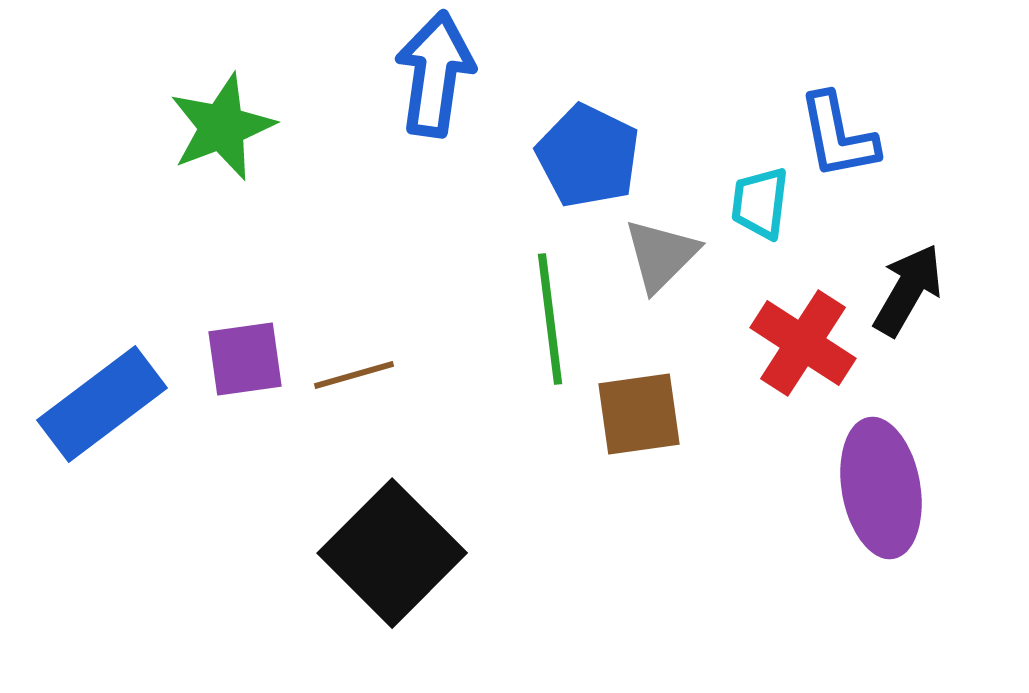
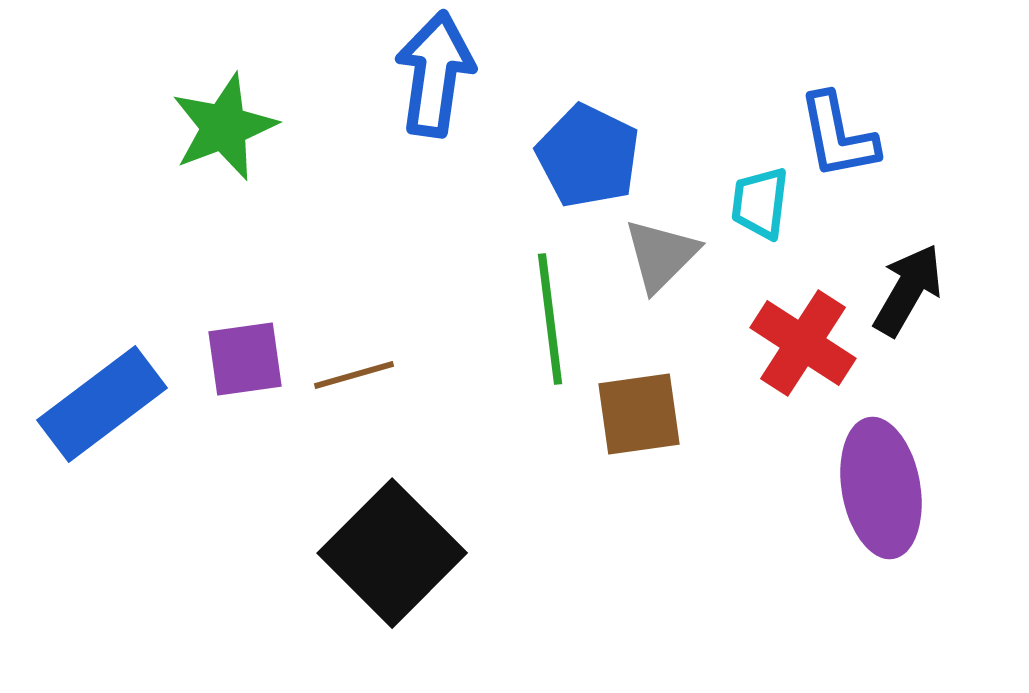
green star: moved 2 px right
